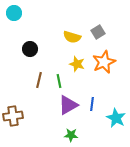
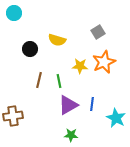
yellow semicircle: moved 15 px left, 3 px down
yellow star: moved 3 px right, 2 px down; rotated 14 degrees counterclockwise
